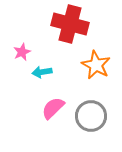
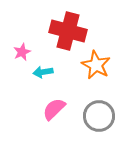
red cross: moved 2 px left, 7 px down
cyan arrow: moved 1 px right
pink semicircle: moved 1 px right, 1 px down
gray circle: moved 8 px right
